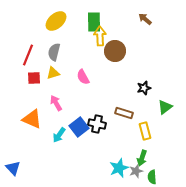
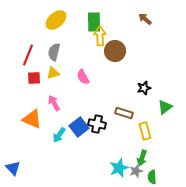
yellow ellipse: moved 1 px up
pink arrow: moved 2 px left
